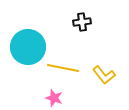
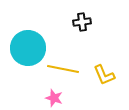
cyan circle: moved 1 px down
yellow line: moved 1 px down
yellow L-shape: rotated 15 degrees clockwise
